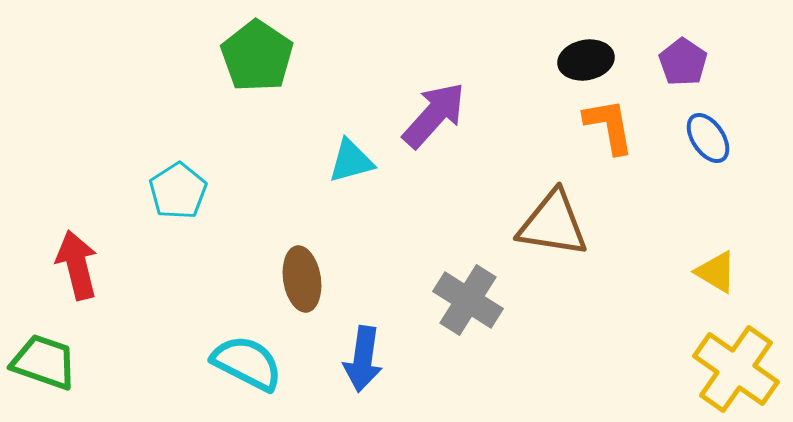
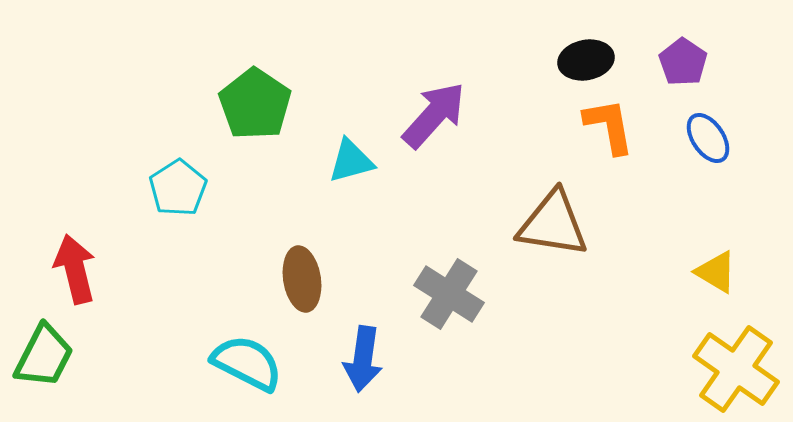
green pentagon: moved 2 px left, 48 px down
cyan pentagon: moved 3 px up
red arrow: moved 2 px left, 4 px down
gray cross: moved 19 px left, 6 px up
green trapezoid: moved 6 px up; rotated 98 degrees clockwise
